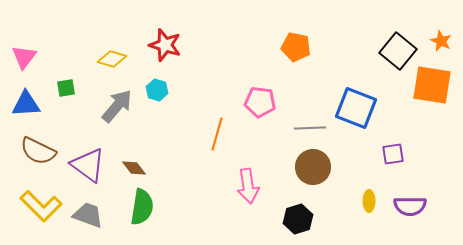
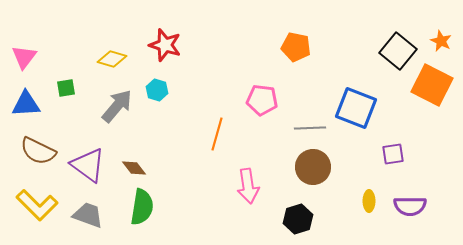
orange square: rotated 18 degrees clockwise
pink pentagon: moved 2 px right, 2 px up
yellow L-shape: moved 4 px left, 1 px up
